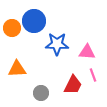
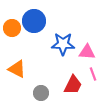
blue star: moved 6 px right
orange triangle: rotated 30 degrees clockwise
pink line: moved 1 px up
